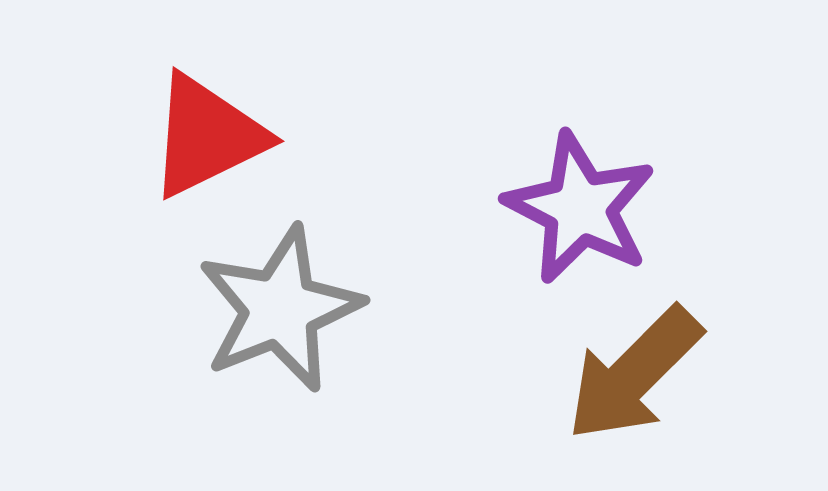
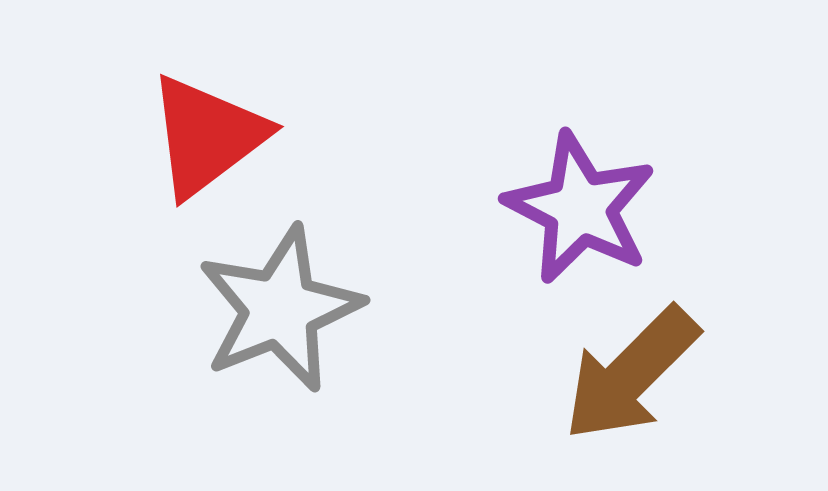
red triangle: rotated 11 degrees counterclockwise
brown arrow: moved 3 px left
